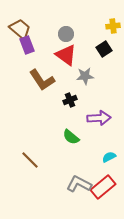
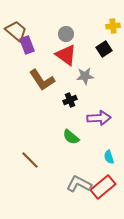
brown trapezoid: moved 4 px left, 2 px down
cyan semicircle: rotated 80 degrees counterclockwise
